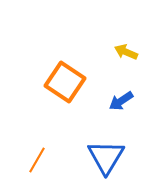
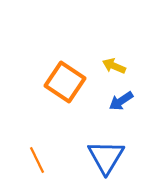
yellow arrow: moved 12 px left, 14 px down
orange line: rotated 56 degrees counterclockwise
